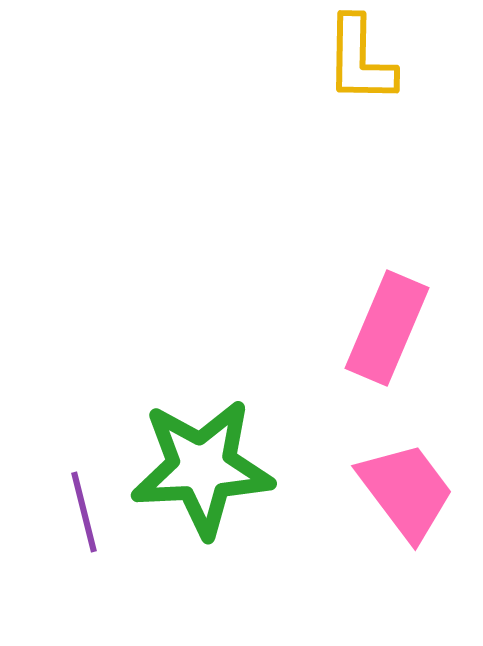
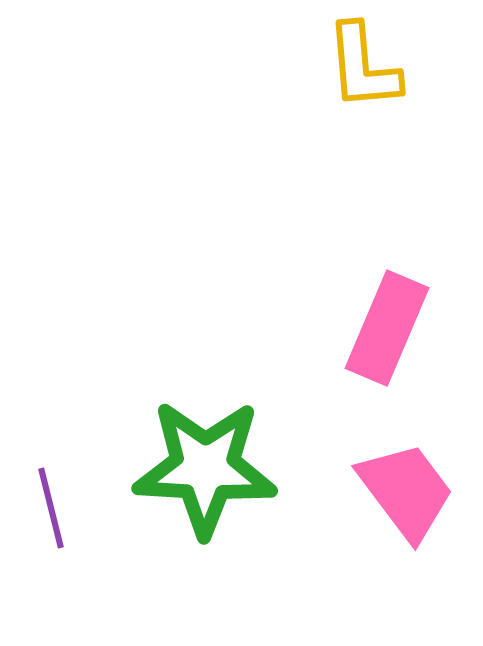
yellow L-shape: moved 3 px right, 7 px down; rotated 6 degrees counterclockwise
green star: moved 3 px right; rotated 6 degrees clockwise
purple line: moved 33 px left, 4 px up
